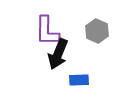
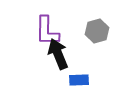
gray hexagon: rotated 20 degrees clockwise
black arrow: rotated 136 degrees clockwise
